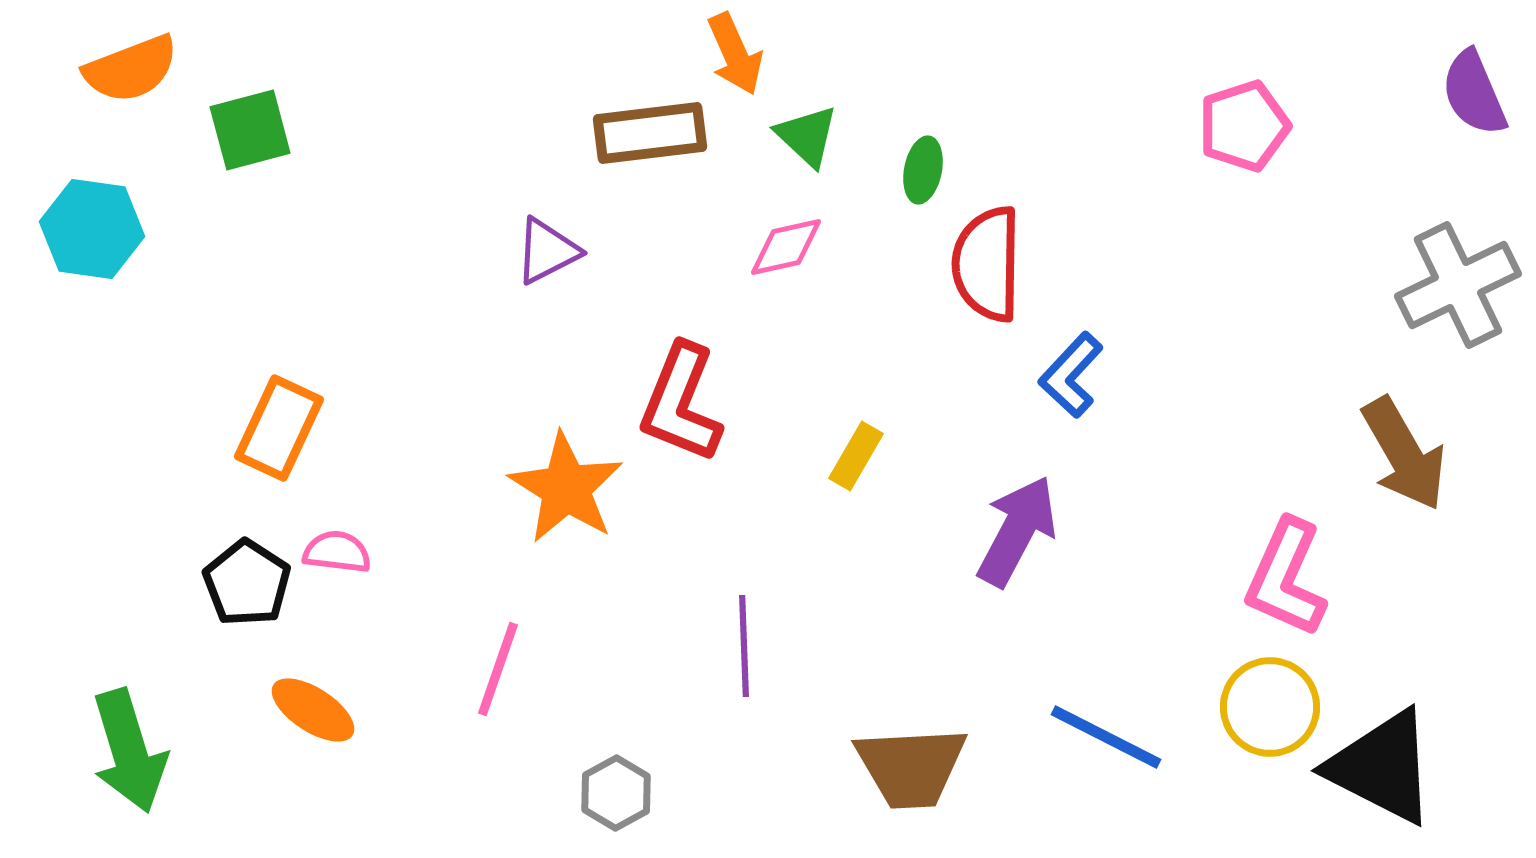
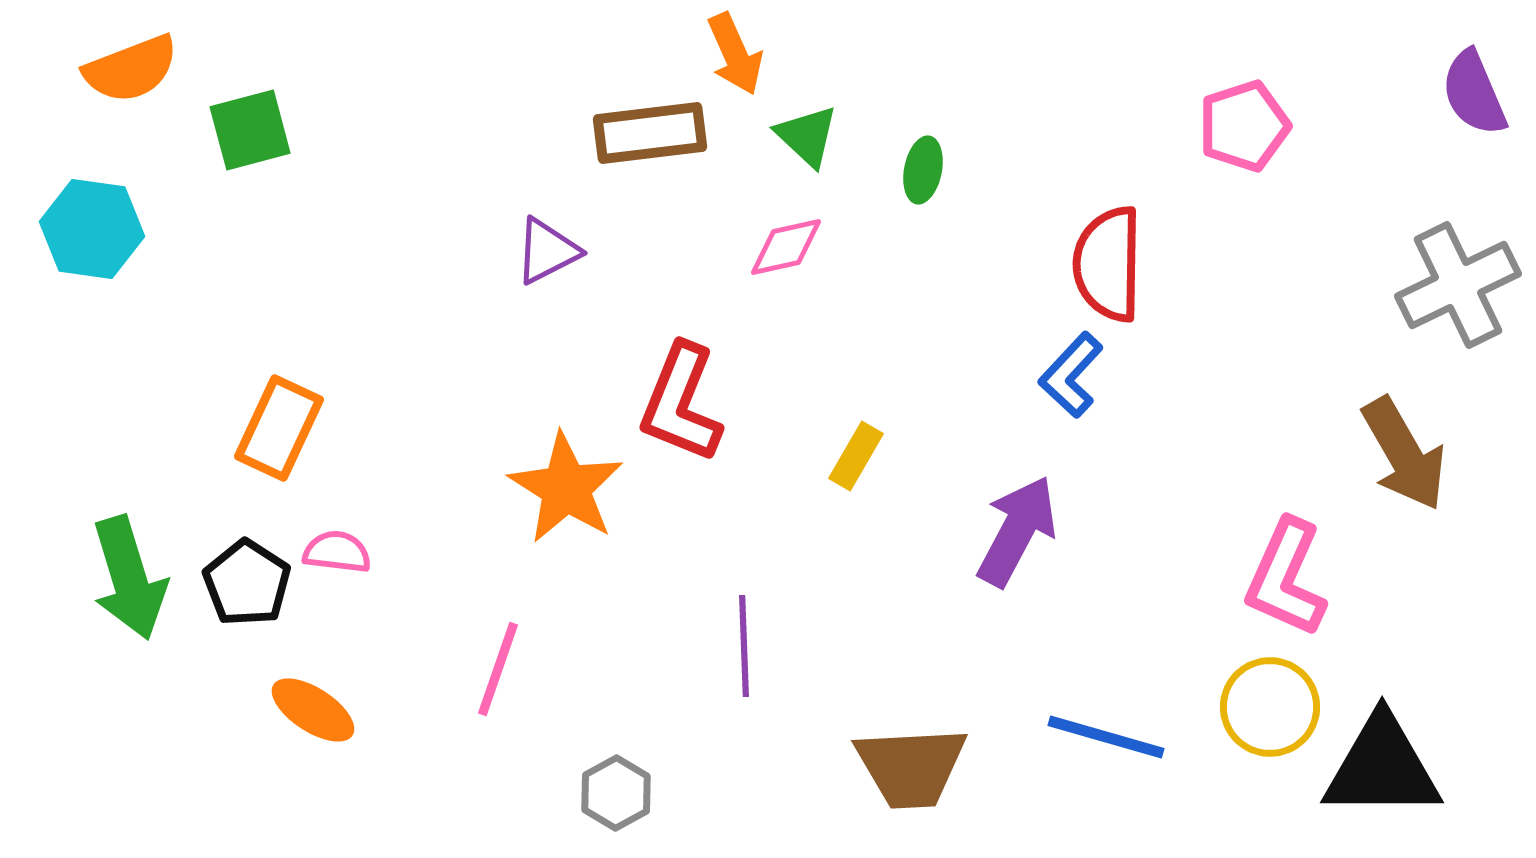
red semicircle: moved 121 px right
blue line: rotated 11 degrees counterclockwise
green arrow: moved 173 px up
black triangle: rotated 27 degrees counterclockwise
